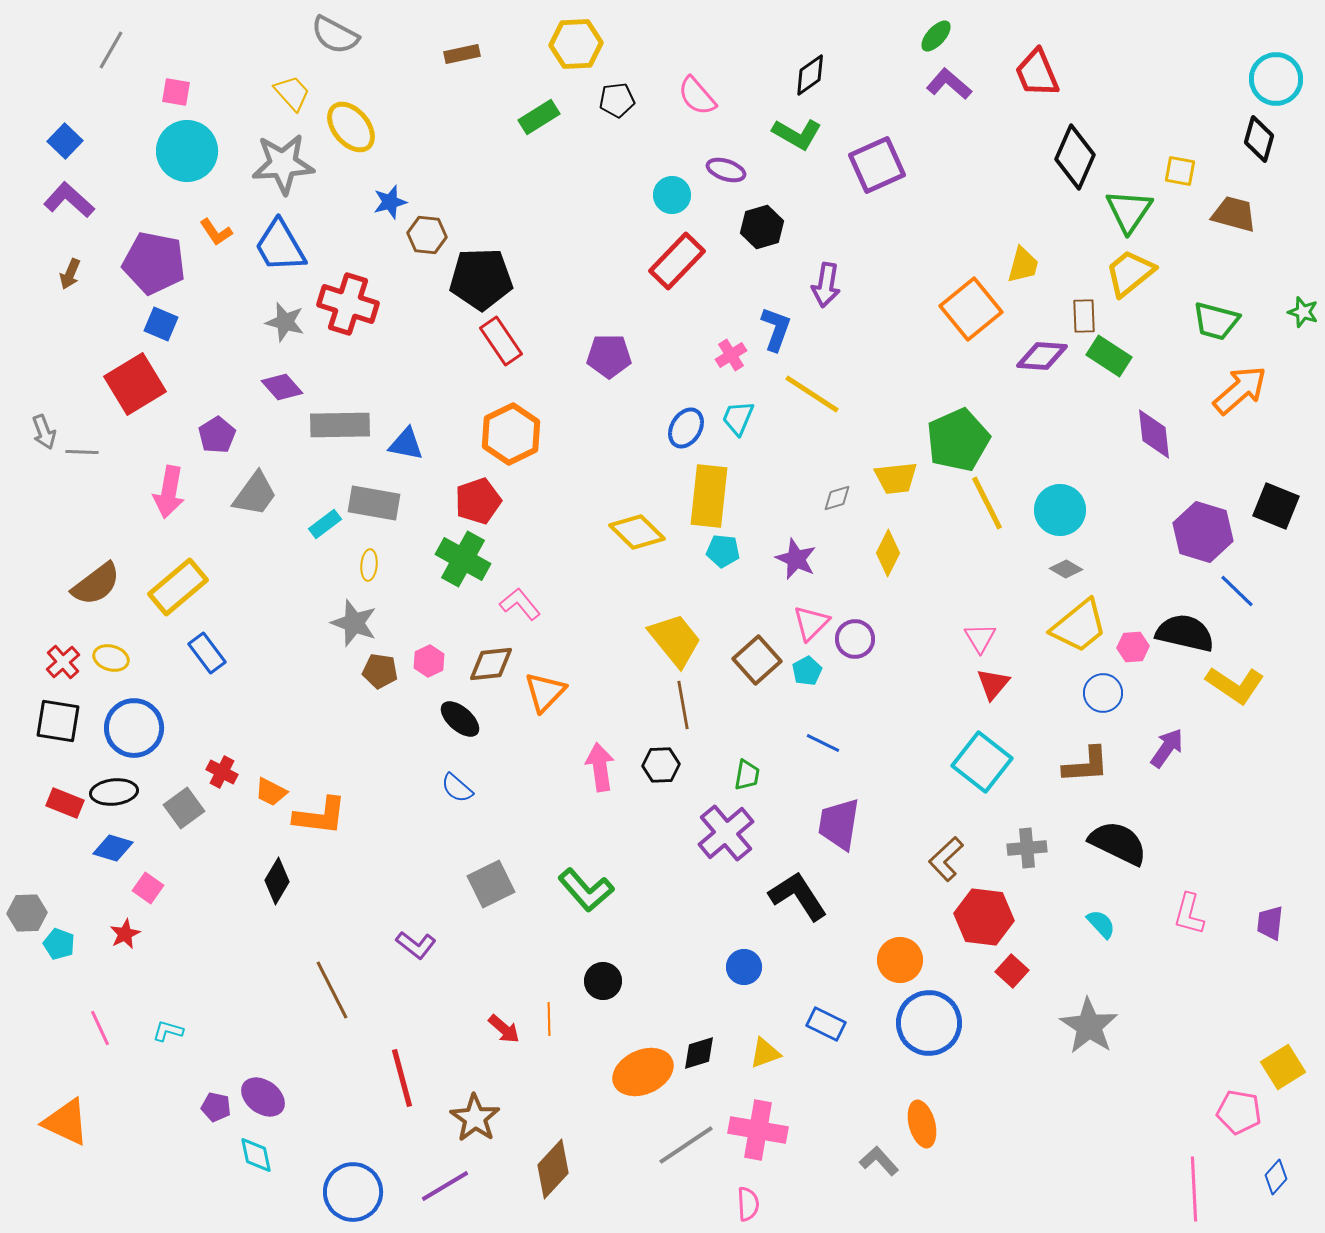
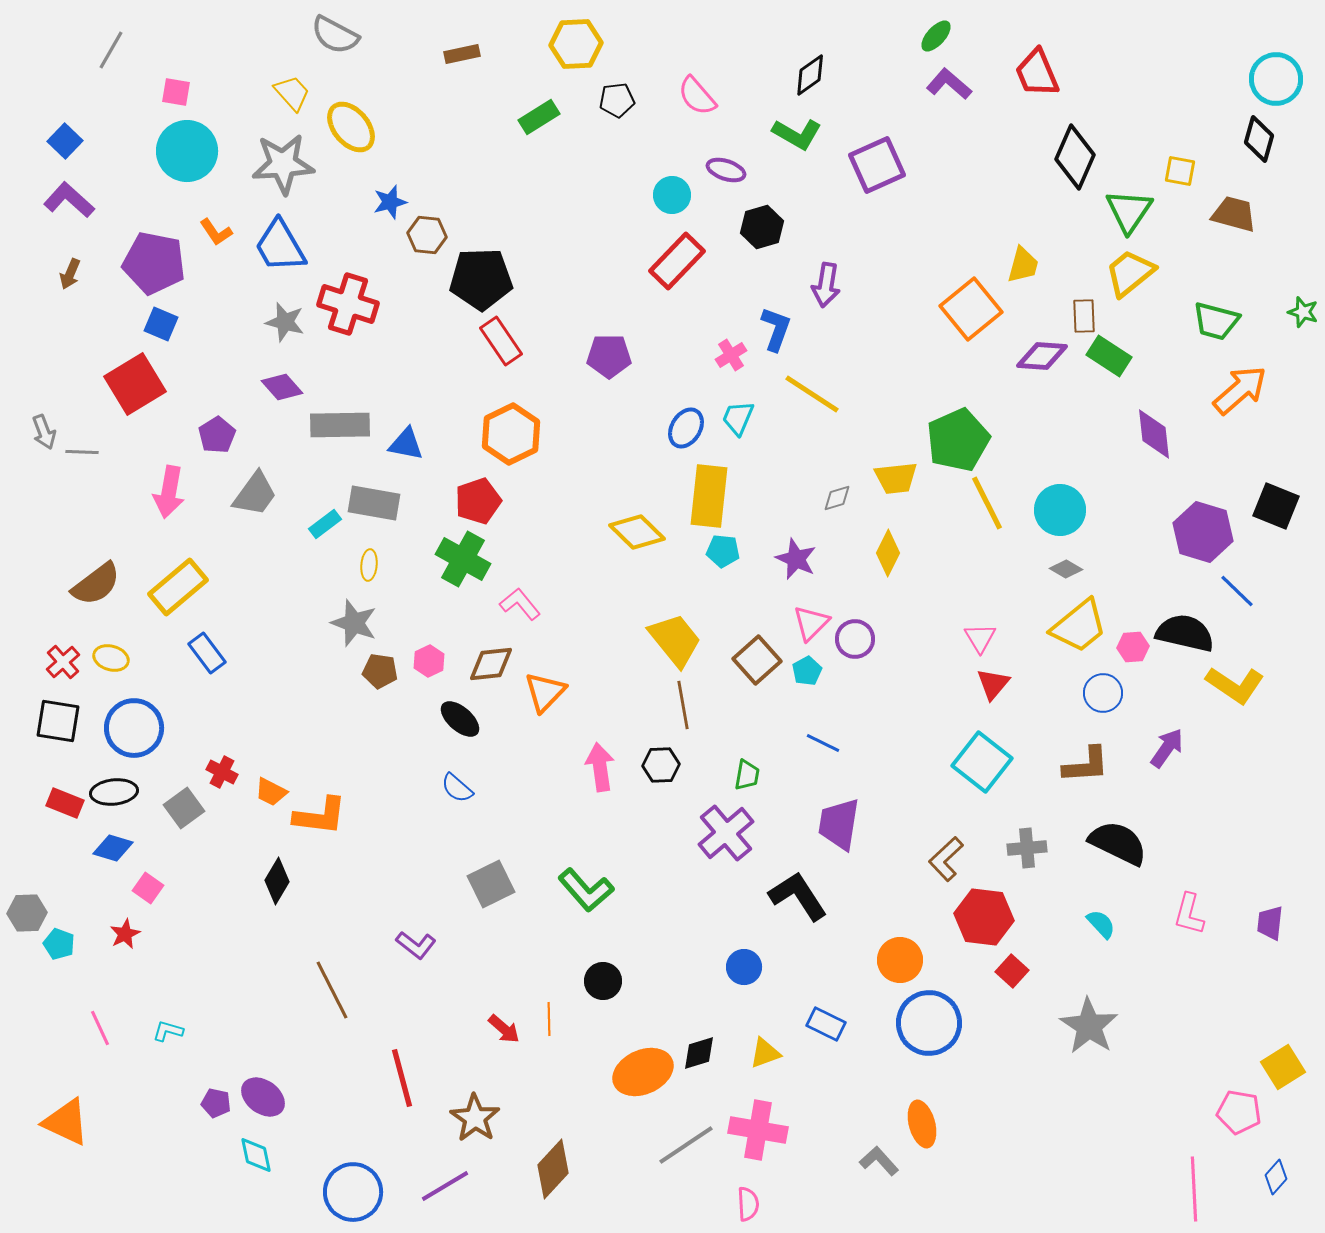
purple pentagon at (216, 1107): moved 4 px up
